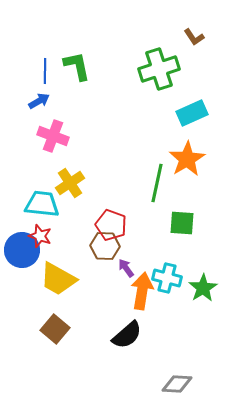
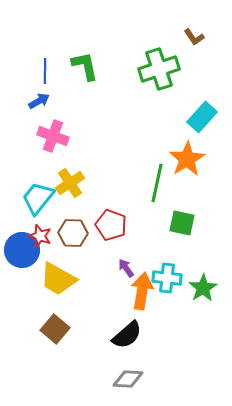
green L-shape: moved 8 px right
cyan rectangle: moved 10 px right, 4 px down; rotated 24 degrees counterclockwise
cyan trapezoid: moved 4 px left, 6 px up; rotated 57 degrees counterclockwise
green square: rotated 8 degrees clockwise
brown hexagon: moved 32 px left, 13 px up
cyan cross: rotated 8 degrees counterclockwise
gray diamond: moved 49 px left, 5 px up
